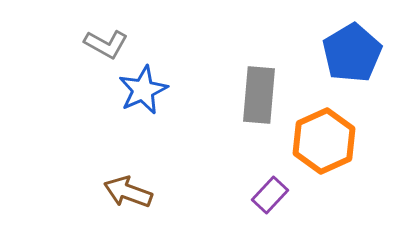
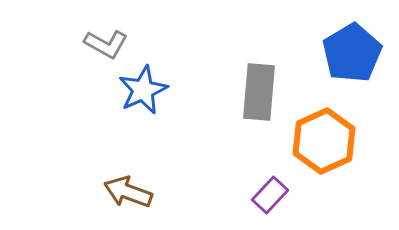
gray rectangle: moved 3 px up
